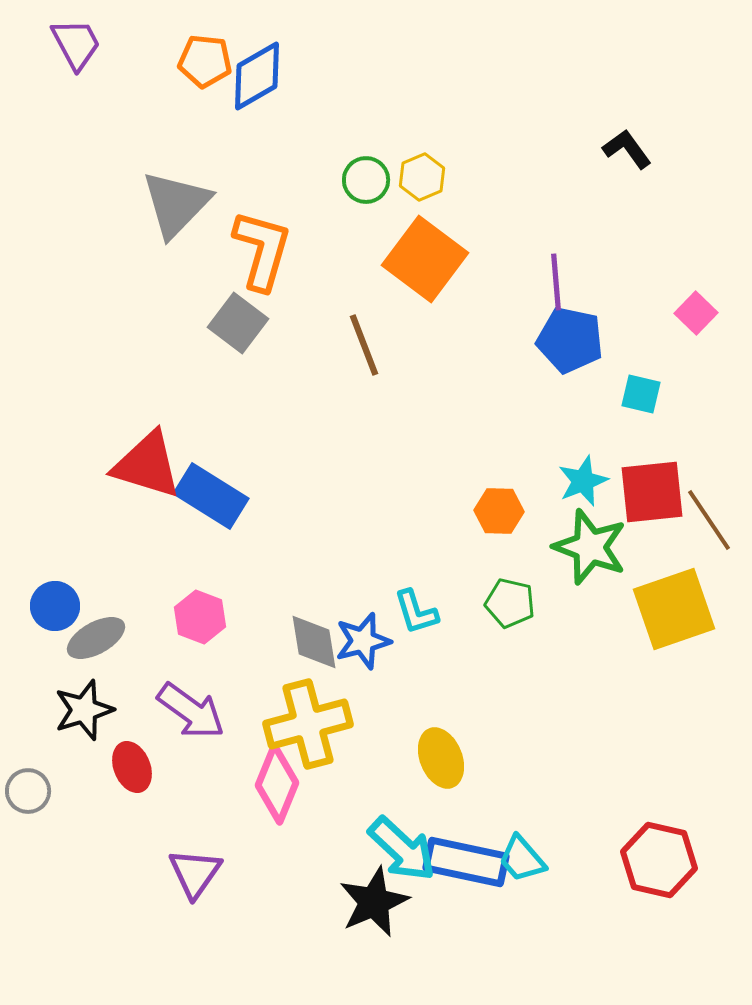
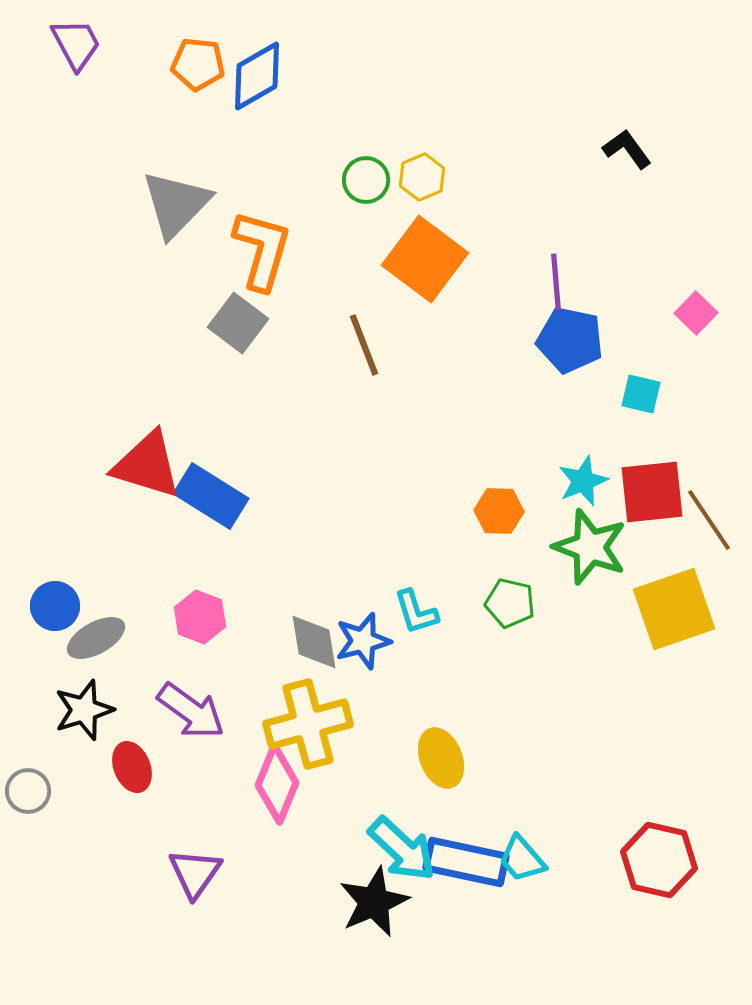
orange pentagon at (205, 61): moved 7 px left, 3 px down
